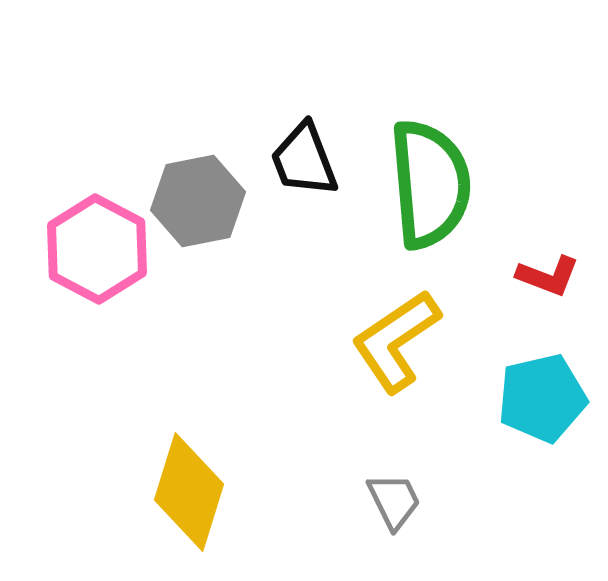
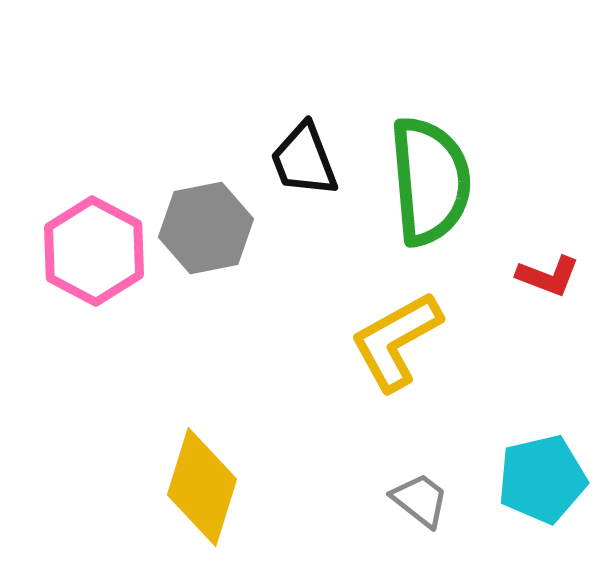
green semicircle: moved 3 px up
gray hexagon: moved 8 px right, 27 px down
pink hexagon: moved 3 px left, 2 px down
yellow L-shape: rotated 5 degrees clockwise
cyan pentagon: moved 81 px down
yellow diamond: moved 13 px right, 5 px up
gray trapezoid: moved 26 px right, 1 px up; rotated 26 degrees counterclockwise
